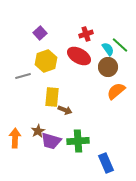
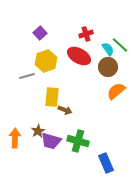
gray line: moved 4 px right
green cross: rotated 20 degrees clockwise
